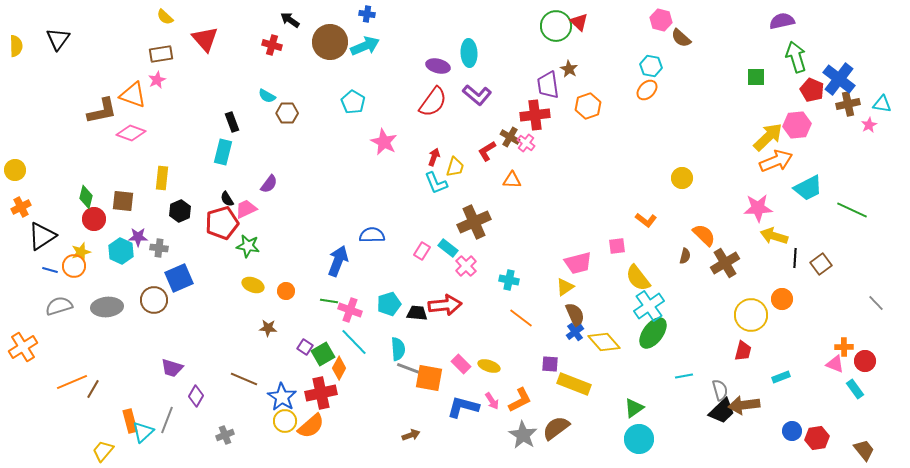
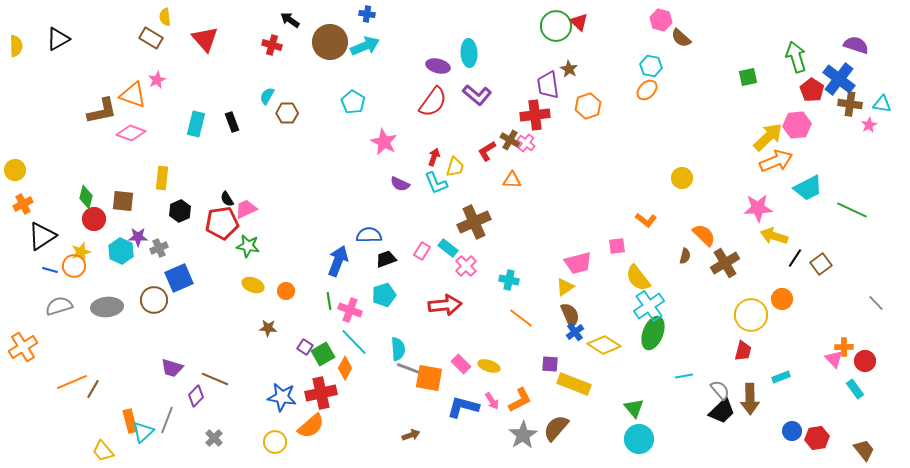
yellow semicircle at (165, 17): rotated 42 degrees clockwise
purple semicircle at (782, 21): moved 74 px right, 24 px down; rotated 30 degrees clockwise
black triangle at (58, 39): rotated 25 degrees clockwise
brown rectangle at (161, 54): moved 10 px left, 16 px up; rotated 40 degrees clockwise
green square at (756, 77): moved 8 px left; rotated 12 degrees counterclockwise
red pentagon at (812, 90): rotated 10 degrees clockwise
cyan semicircle at (267, 96): rotated 90 degrees clockwise
brown cross at (848, 104): moved 2 px right; rotated 20 degrees clockwise
brown cross at (510, 137): moved 3 px down
cyan rectangle at (223, 152): moved 27 px left, 28 px up
purple semicircle at (269, 184): moved 131 px right; rotated 78 degrees clockwise
orange cross at (21, 207): moved 2 px right, 3 px up
red pentagon at (222, 223): rotated 8 degrees clockwise
blue semicircle at (372, 235): moved 3 px left
gray cross at (159, 248): rotated 30 degrees counterclockwise
black line at (795, 258): rotated 30 degrees clockwise
green line at (329, 301): rotated 72 degrees clockwise
cyan pentagon at (389, 304): moved 5 px left, 9 px up
black trapezoid at (417, 313): moved 31 px left, 54 px up; rotated 25 degrees counterclockwise
brown semicircle at (575, 315): moved 5 px left
green ellipse at (653, 333): rotated 16 degrees counterclockwise
yellow diamond at (604, 342): moved 3 px down; rotated 16 degrees counterclockwise
pink triangle at (835, 364): moved 1 px left, 5 px up; rotated 24 degrees clockwise
orange diamond at (339, 368): moved 6 px right
brown line at (244, 379): moved 29 px left
gray semicircle at (720, 390): rotated 25 degrees counterclockwise
purple diamond at (196, 396): rotated 15 degrees clockwise
blue star at (282, 397): rotated 24 degrees counterclockwise
brown arrow at (744, 405): moved 6 px right, 6 px up; rotated 84 degrees counterclockwise
green triangle at (634, 408): rotated 35 degrees counterclockwise
yellow circle at (285, 421): moved 10 px left, 21 px down
brown semicircle at (556, 428): rotated 12 degrees counterclockwise
gray cross at (225, 435): moved 11 px left, 3 px down; rotated 24 degrees counterclockwise
gray star at (523, 435): rotated 8 degrees clockwise
yellow trapezoid at (103, 451): rotated 80 degrees counterclockwise
